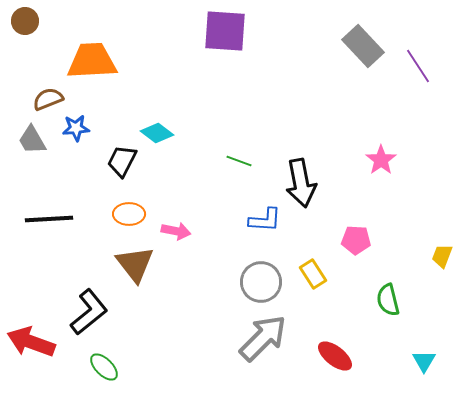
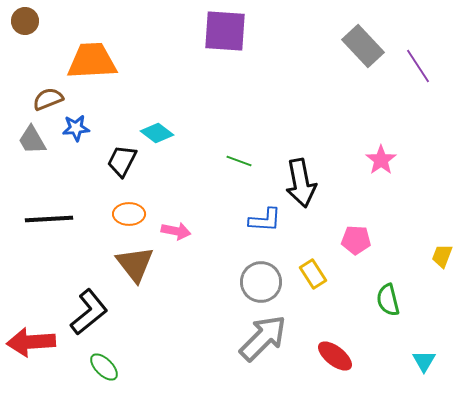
red arrow: rotated 24 degrees counterclockwise
